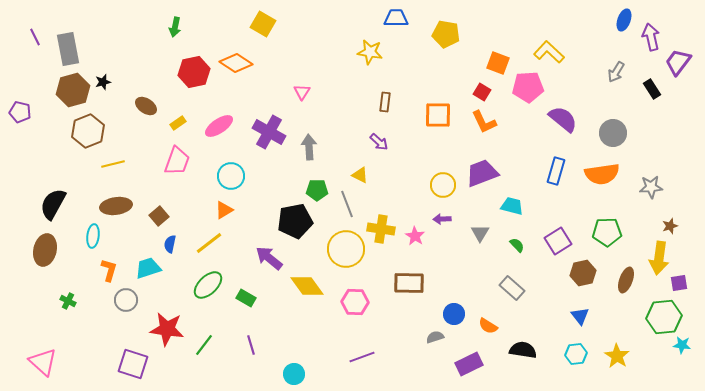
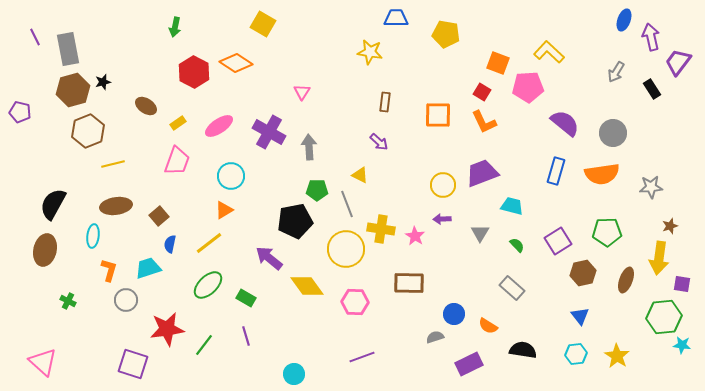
red hexagon at (194, 72): rotated 20 degrees counterclockwise
purple semicircle at (563, 119): moved 2 px right, 4 px down
purple square at (679, 283): moved 3 px right, 1 px down; rotated 18 degrees clockwise
red star at (167, 329): rotated 16 degrees counterclockwise
purple line at (251, 345): moved 5 px left, 9 px up
